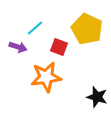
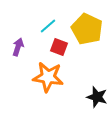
cyan line: moved 13 px right, 2 px up
purple arrow: rotated 90 degrees counterclockwise
orange star: moved 2 px right; rotated 16 degrees clockwise
